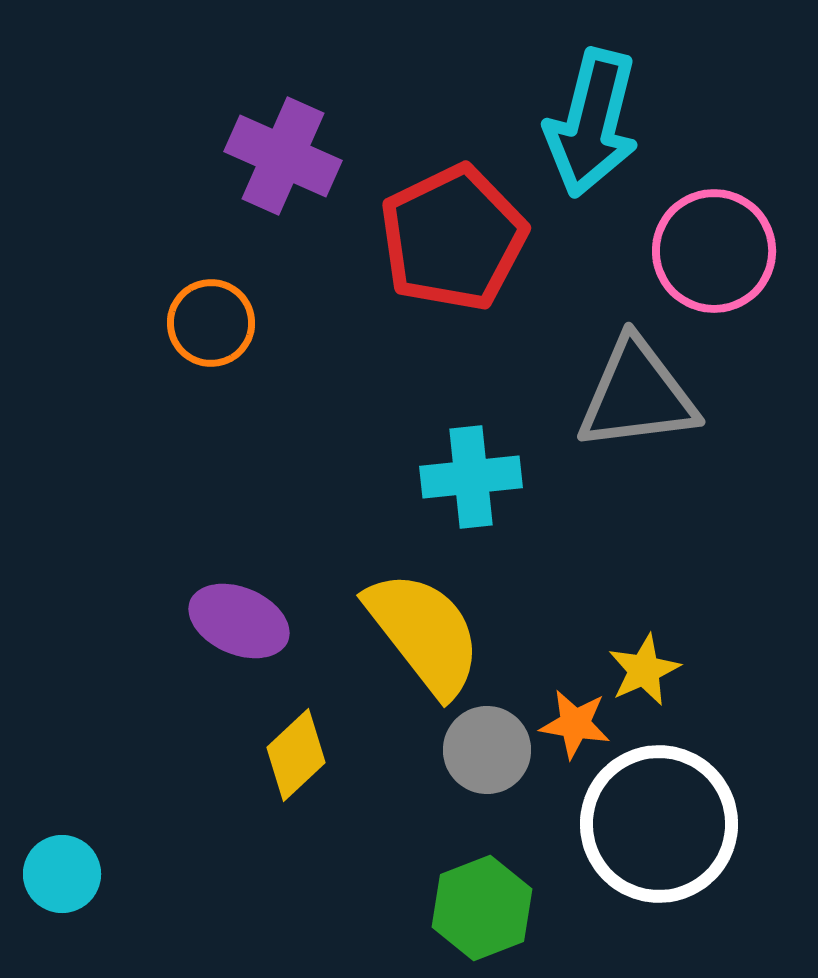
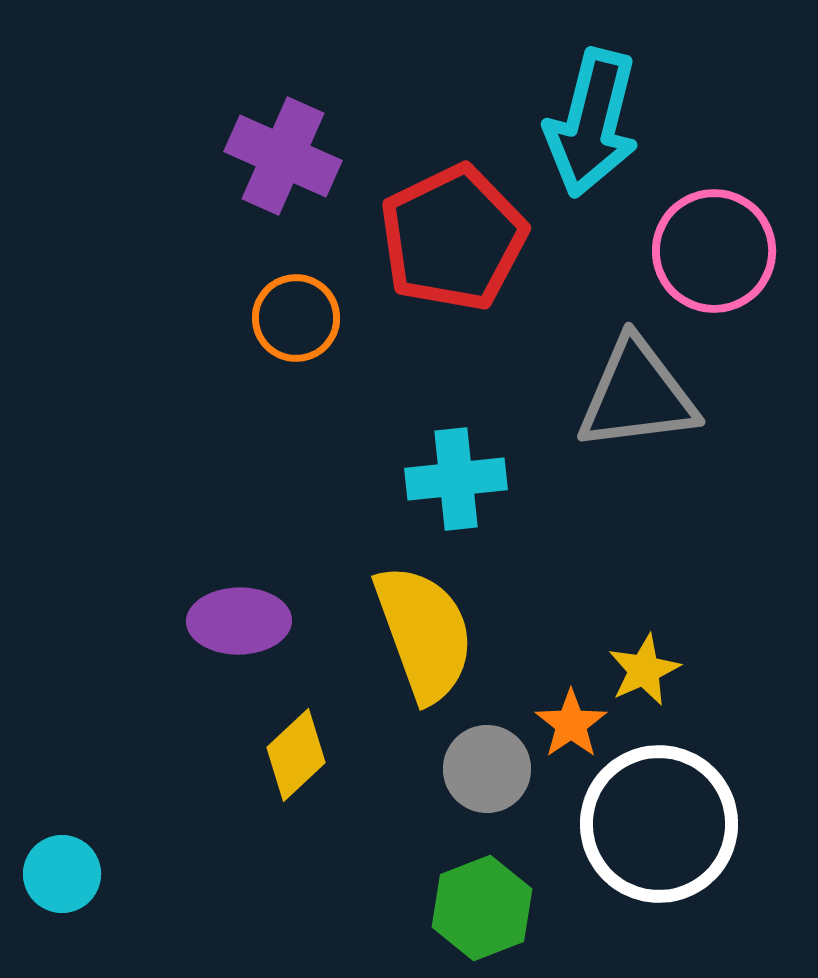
orange circle: moved 85 px right, 5 px up
cyan cross: moved 15 px left, 2 px down
purple ellipse: rotated 24 degrees counterclockwise
yellow semicircle: rotated 18 degrees clockwise
orange star: moved 4 px left; rotated 28 degrees clockwise
gray circle: moved 19 px down
